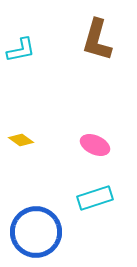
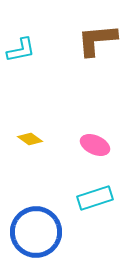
brown L-shape: rotated 69 degrees clockwise
yellow diamond: moved 9 px right, 1 px up
